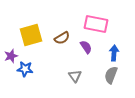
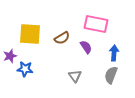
yellow square: moved 1 px left, 1 px up; rotated 20 degrees clockwise
purple star: moved 1 px left
